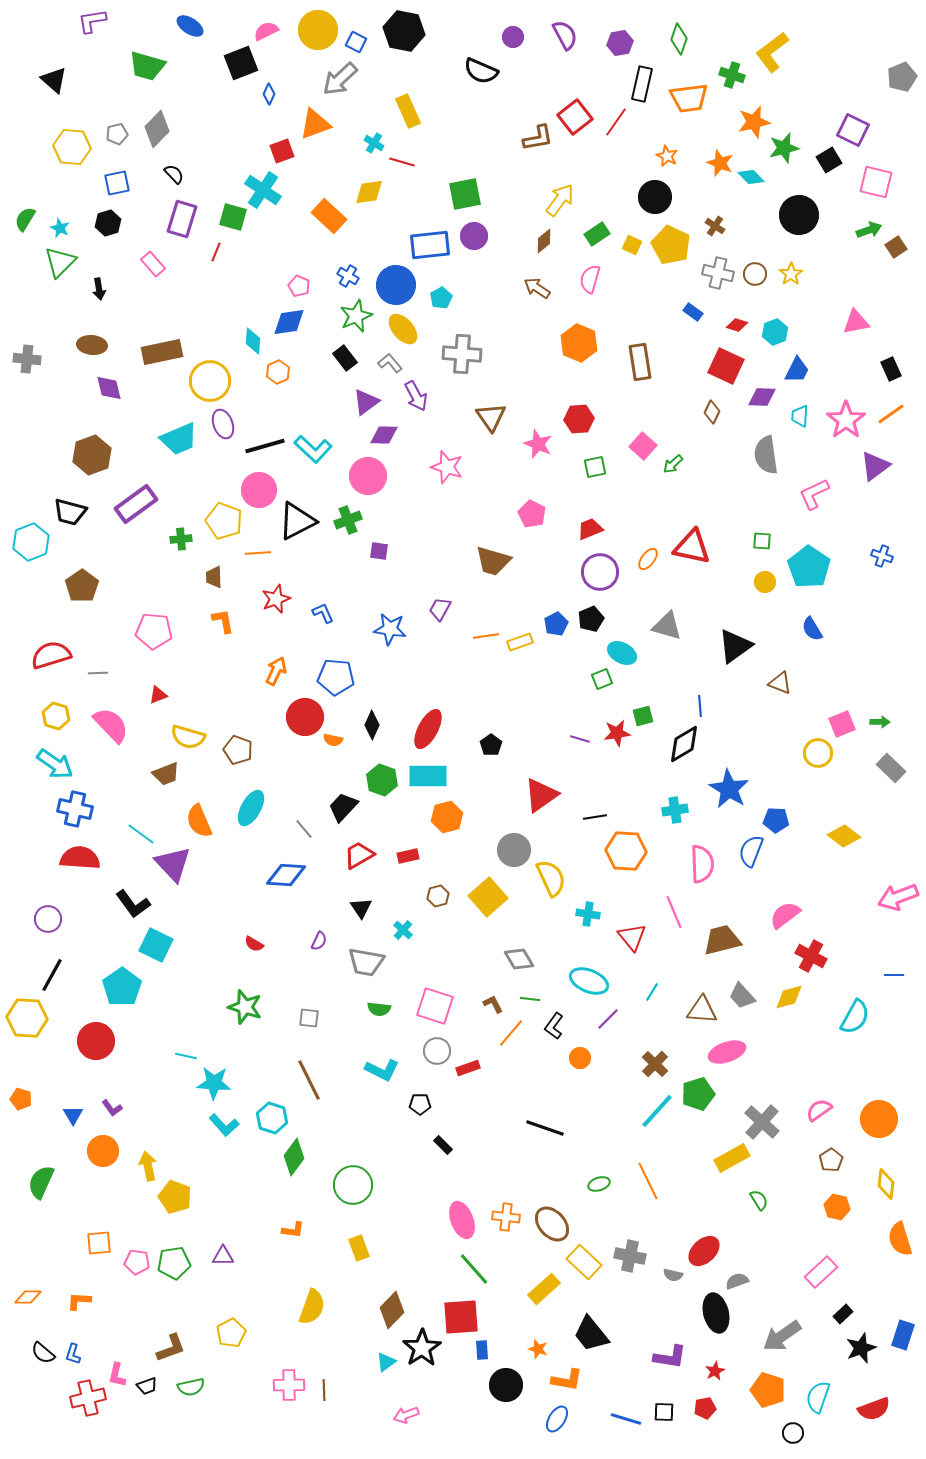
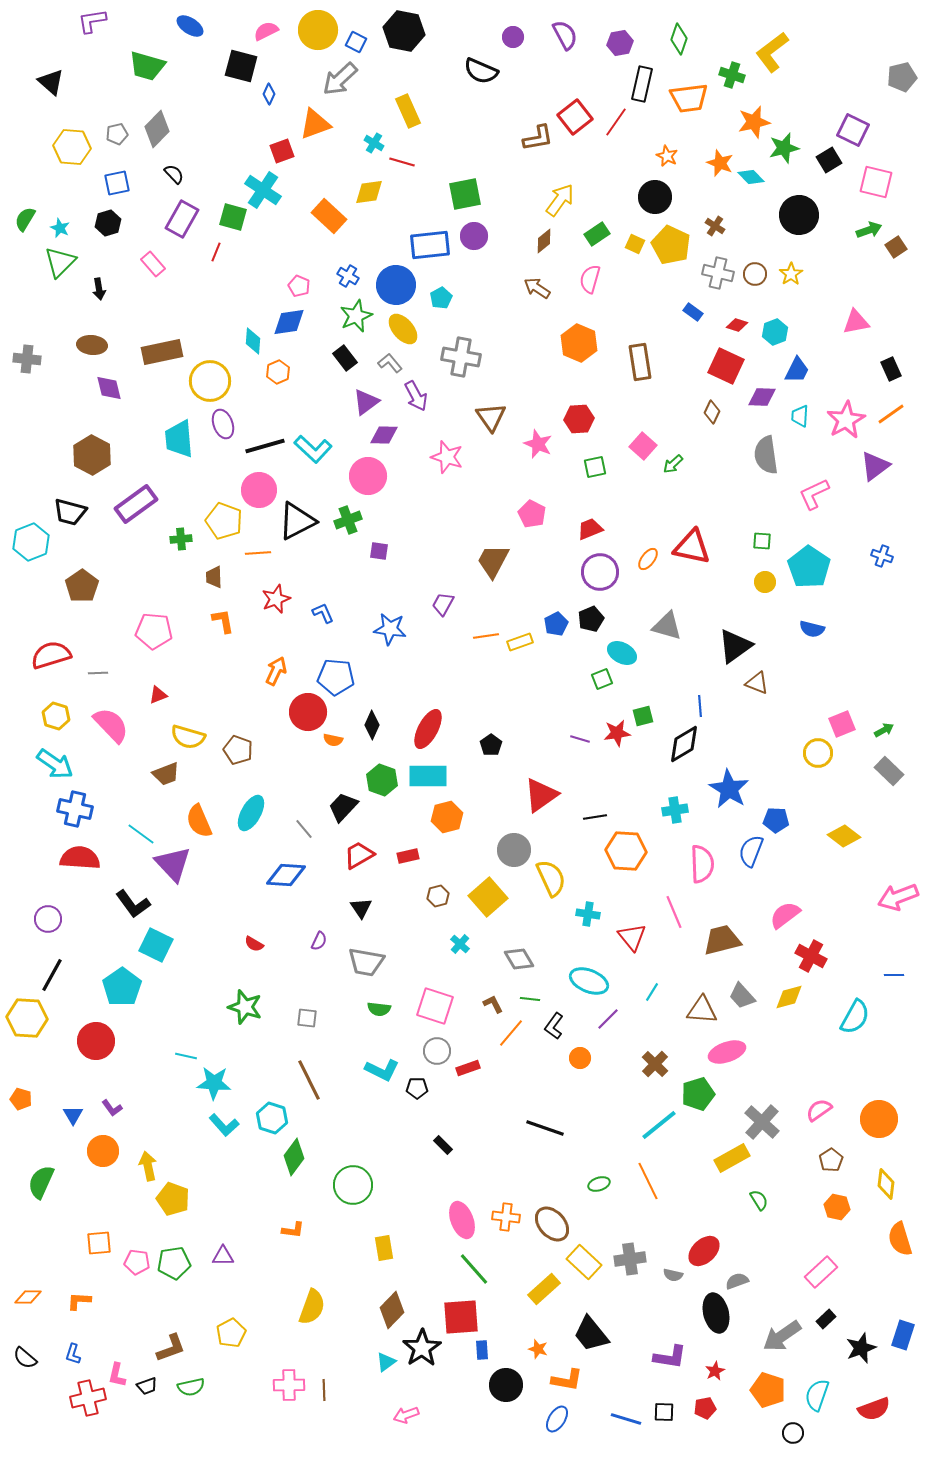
black square at (241, 63): moved 3 px down; rotated 36 degrees clockwise
gray pentagon at (902, 77): rotated 8 degrees clockwise
black triangle at (54, 80): moved 3 px left, 2 px down
purple rectangle at (182, 219): rotated 12 degrees clockwise
yellow square at (632, 245): moved 3 px right, 1 px up
gray cross at (462, 354): moved 1 px left, 3 px down; rotated 6 degrees clockwise
pink star at (846, 420): rotated 6 degrees clockwise
cyan trapezoid at (179, 439): rotated 108 degrees clockwise
brown hexagon at (92, 455): rotated 12 degrees counterclockwise
pink star at (447, 467): moved 10 px up
brown trapezoid at (493, 561): rotated 102 degrees clockwise
purple trapezoid at (440, 609): moved 3 px right, 5 px up
blue semicircle at (812, 629): rotated 45 degrees counterclockwise
brown triangle at (780, 683): moved 23 px left
red circle at (305, 717): moved 3 px right, 5 px up
green arrow at (880, 722): moved 4 px right, 8 px down; rotated 30 degrees counterclockwise
gray rectangle at (891, 768): moved 2 px left, 3 px down
cyan ellipse at (251, 808): moved 5 px down
cyan cross at (403, 930): moved 57 px right, 14 px down
gray square at (309, 1018): moved 2 px left
black pentagon at (420, 1104): moved 3 px left, 16 px up
cyan line at (657, 1111): moved 2 px right, 14 px down; rotated 9 degrees clockwise
yellow pentagon at (175, 1197): moved 2 px left, 2 px down
yellow rectangle at (359, 1248): moved 25 px right; rotated 10 degrees clockwise
gray cross at (630, 1256): moved 3 px down; rotated 20 degrees counterclockwise
black rectangle at (843, 1314): moved 17 px left, 5 px down
black semicircle at (43, 1353): moved 18 px left, 5 px down
cyan semicircle at (818, 1397): moved 1 px left, 2 px up
